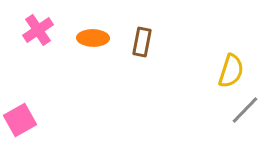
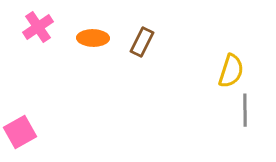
pink cross: moved 3 px up
brown rectangle: rotated 16 degrees clockwise
gray line: rotated 44 degrees counterclockwise
pink square: moved 12 px down
